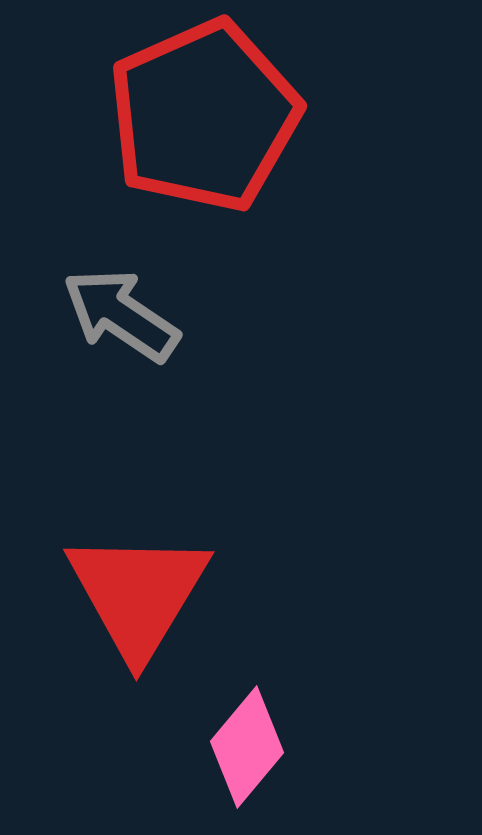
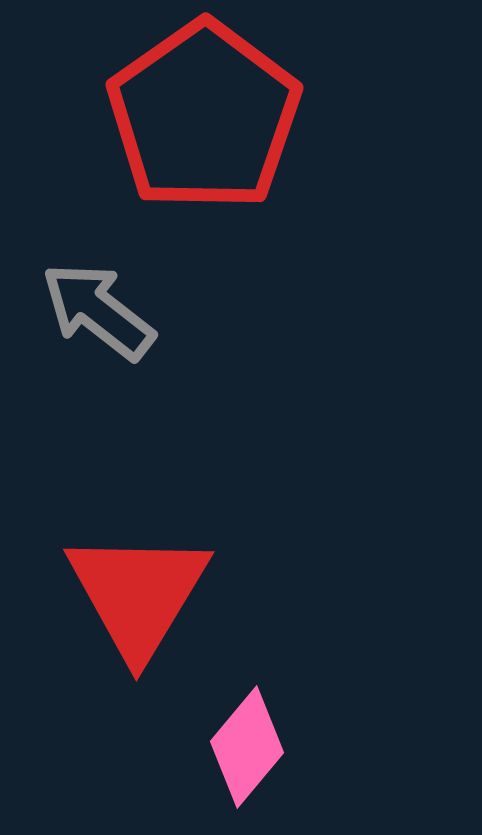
red pentagon: rotated 11 degrees counterclockwise
gray arrow: moved 23 px left, 4 px up; rotated 4 degrees clockwise
